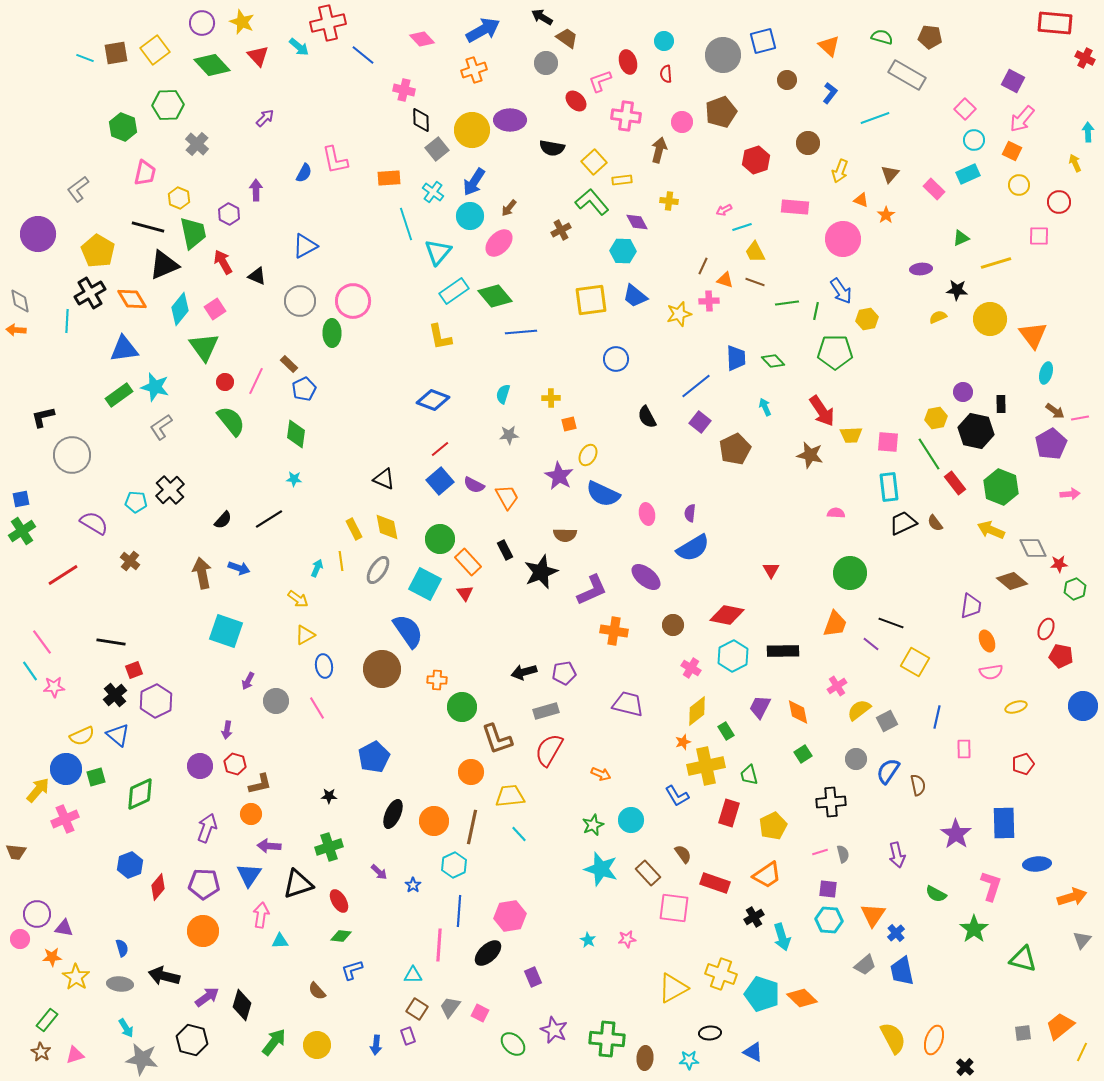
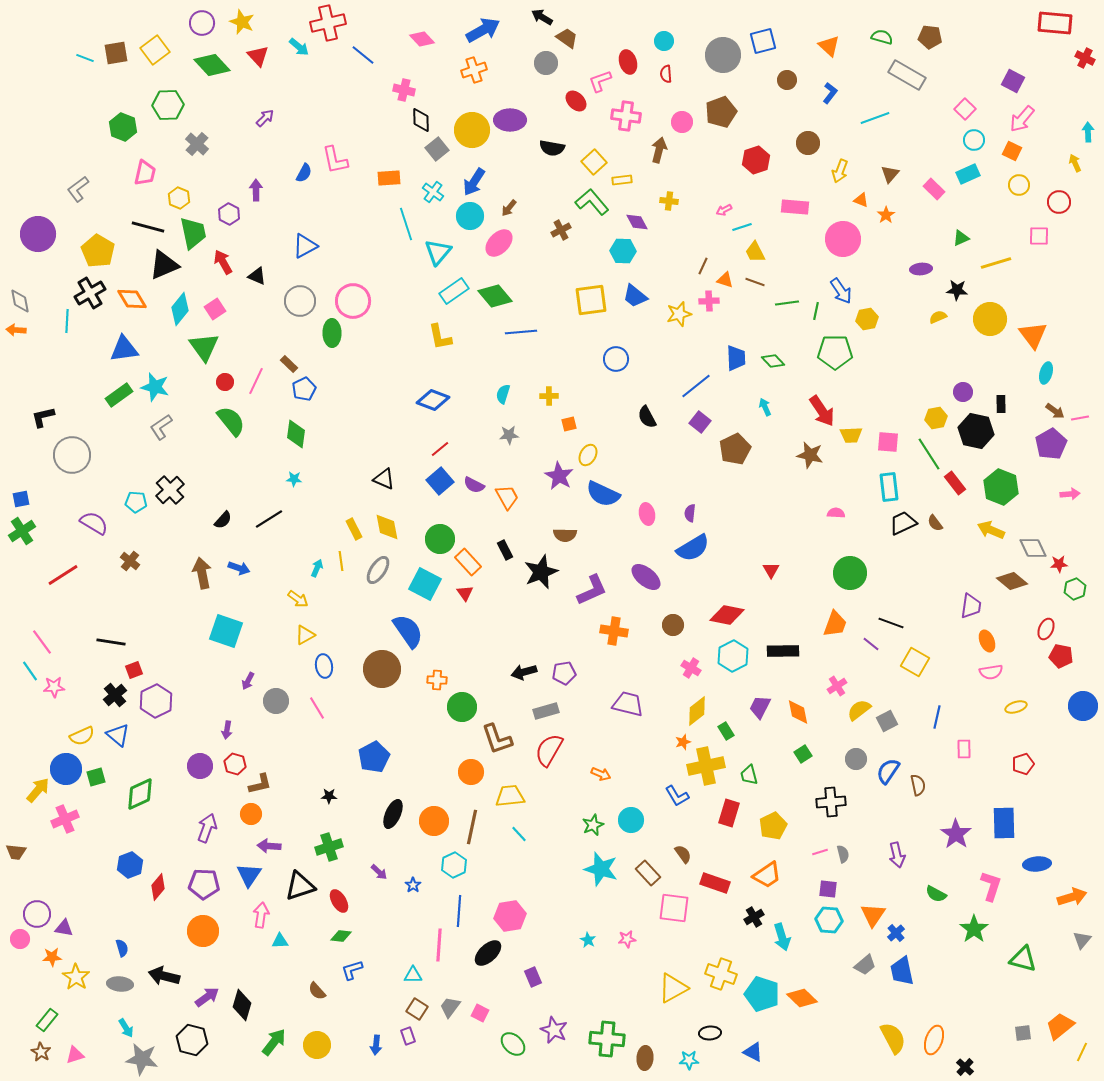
yellow cross at (551, 398): moved 2 px left, 2 px up
black triangle at (298, 884): moved 2 px right, 2 px down
